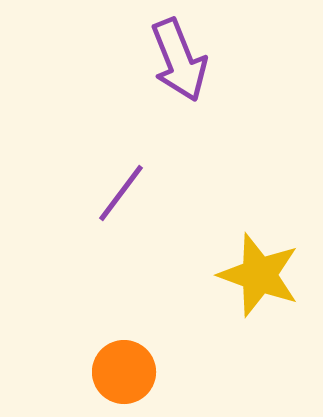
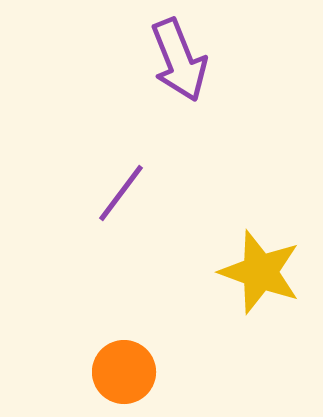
yellow star: moved 1 px right, 3 px up
